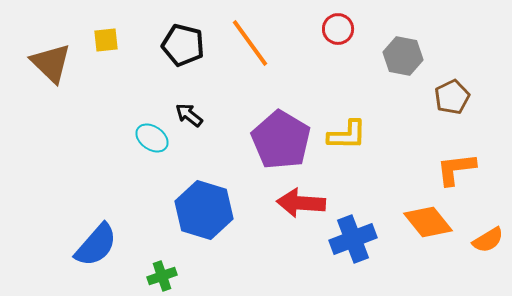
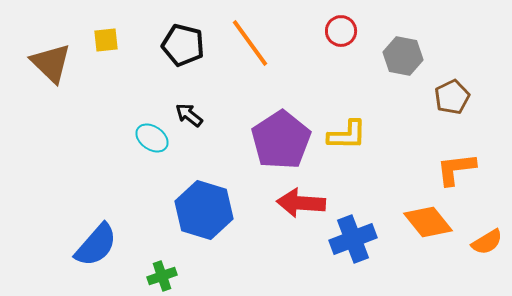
red circle: moved 3 px right, 2 px down
purple pentagon: rotated 8 degrees clockwise
orange semicircle: moved 1 px left, 2 px down
